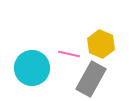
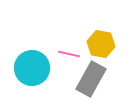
yellow hexagon: rotated 12 degrees counterclockwise
